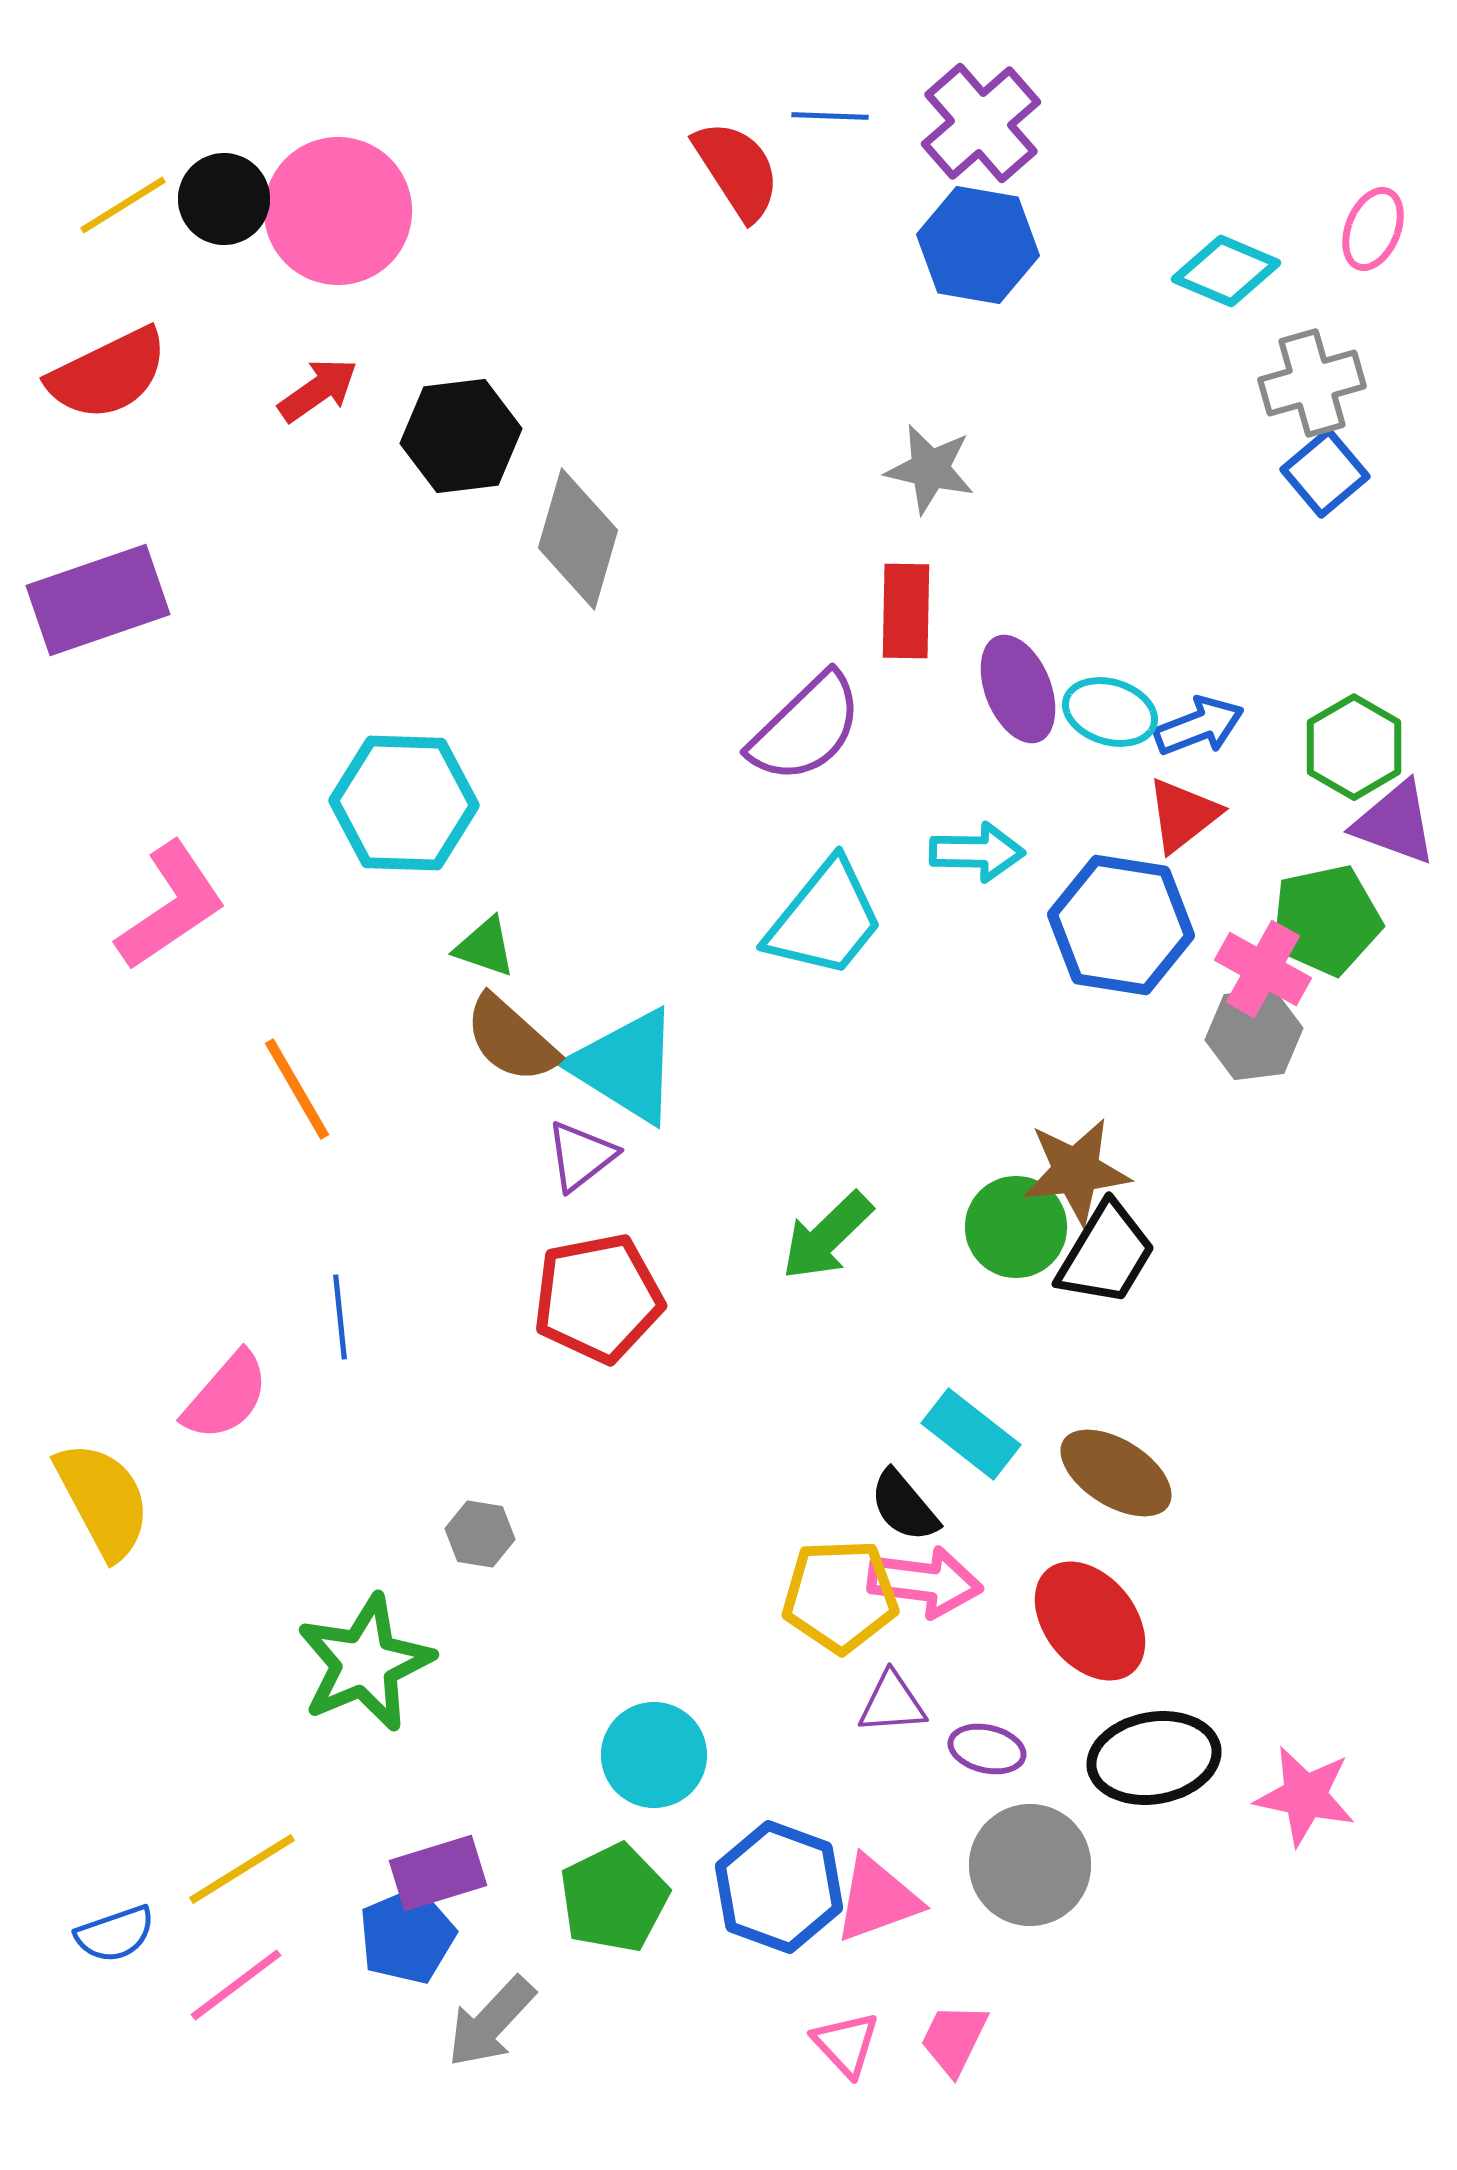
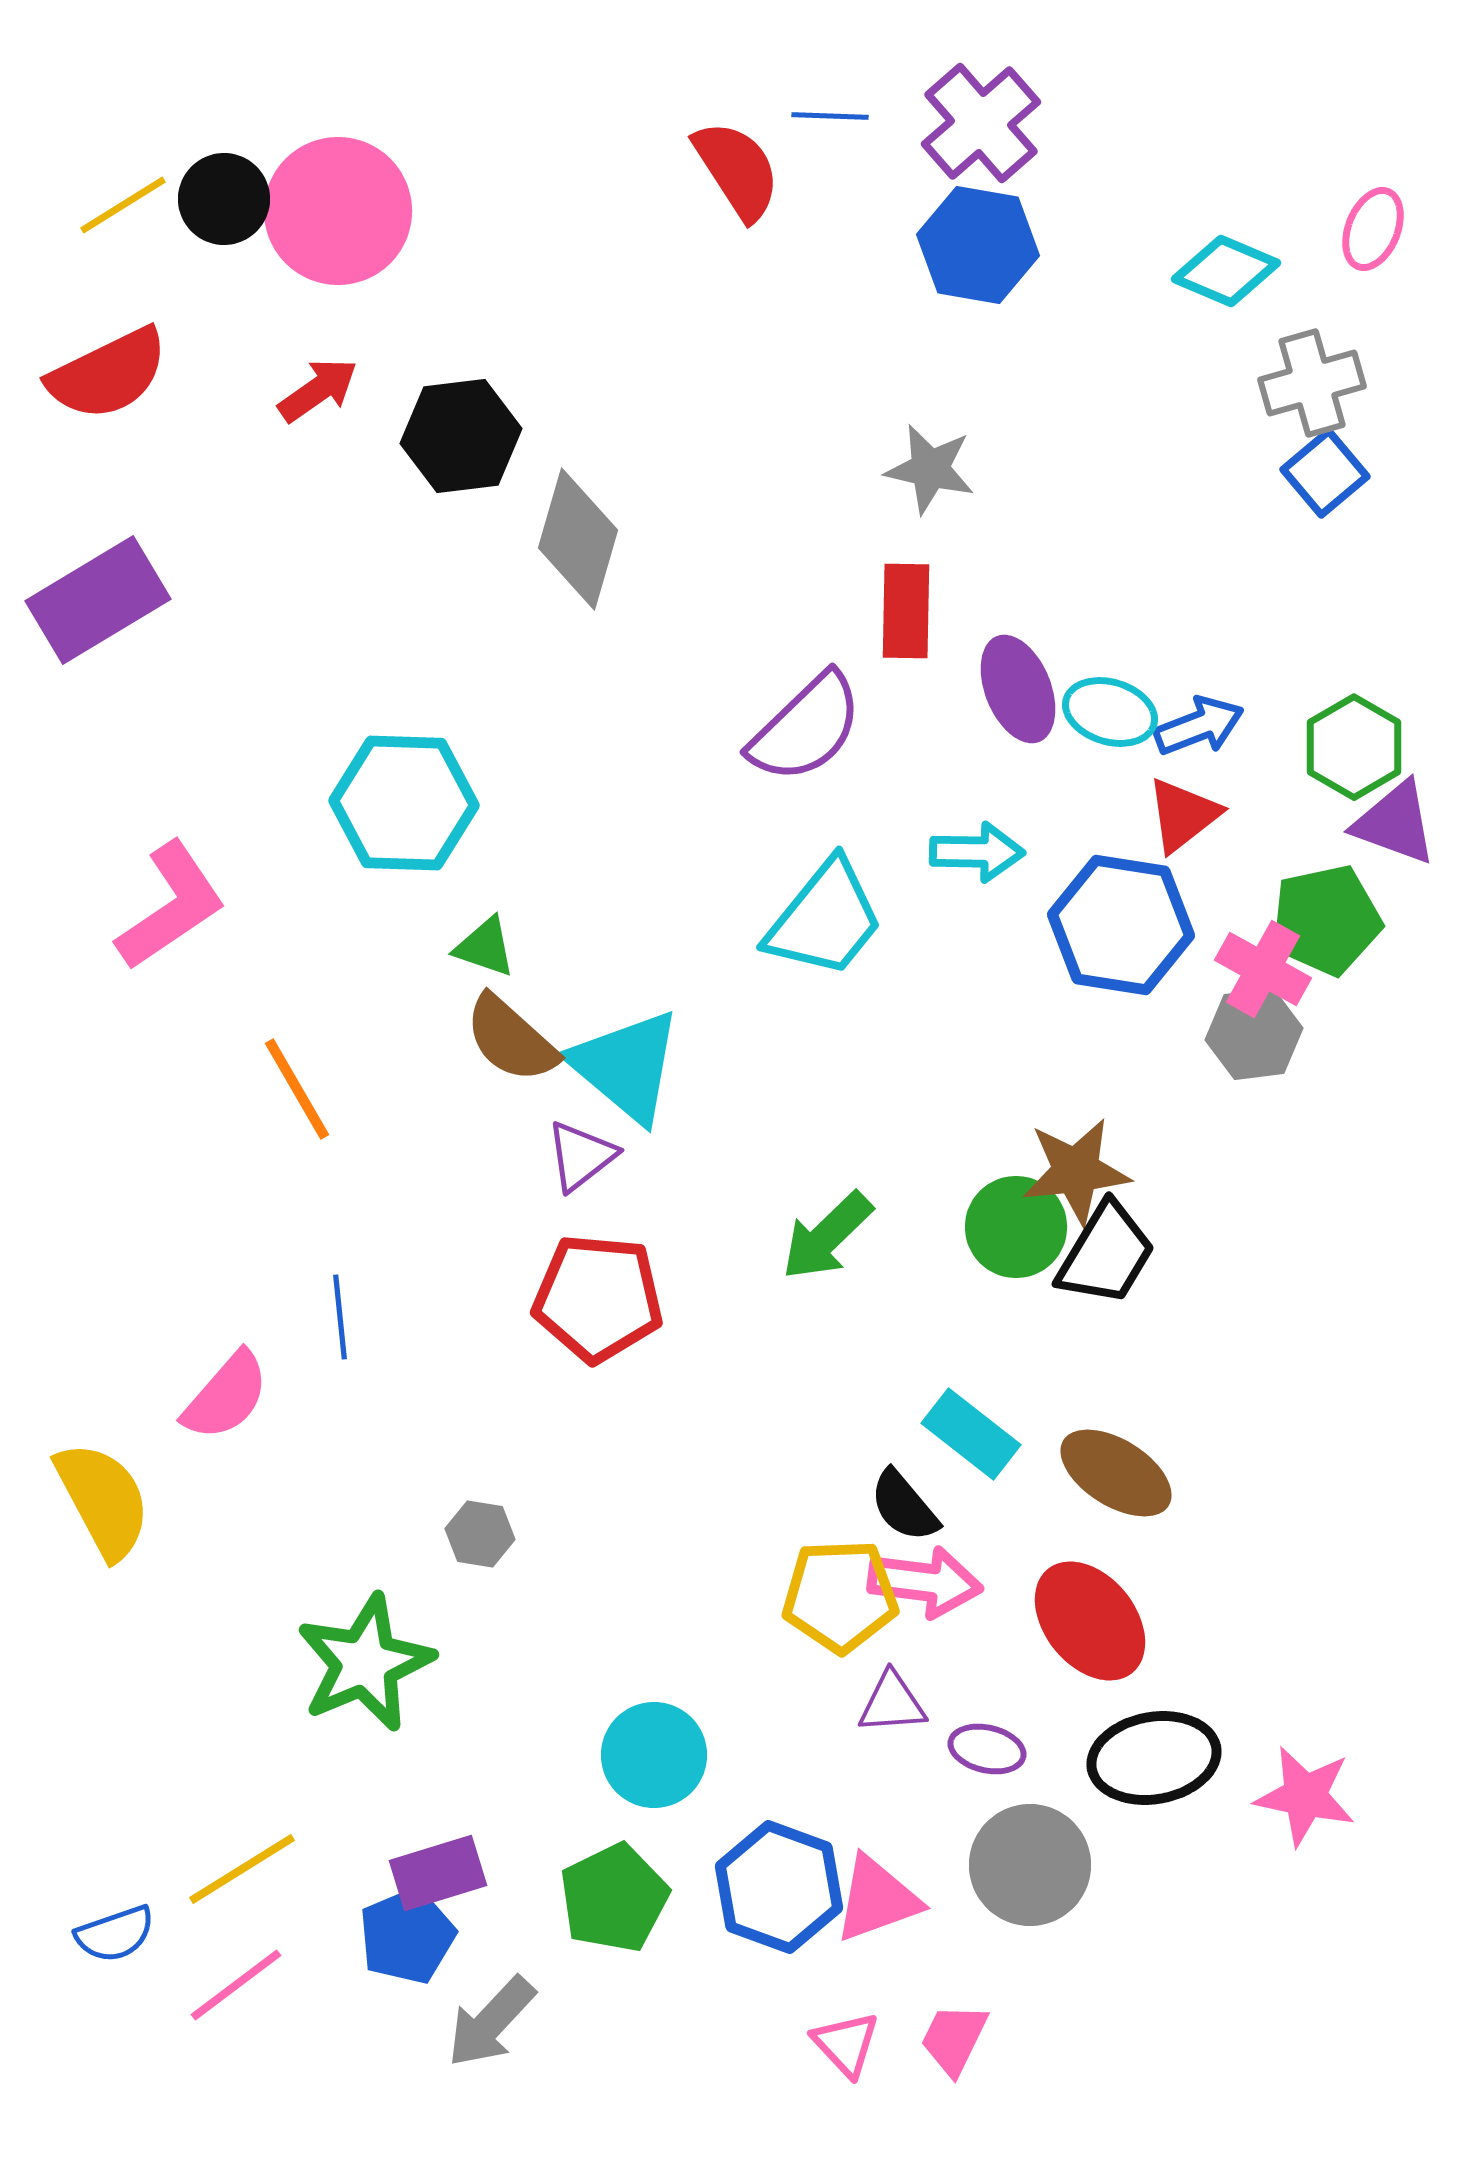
purple rectangle at (98, 600): rotated 12 degrees counterclockwise
cyan triangle at (626, 1066): rotated 8 degrees clockwise
red pentagon at (598, 1298): rotated 16 degrees clockwise
